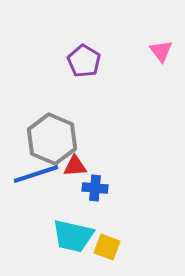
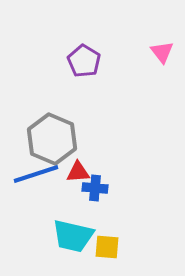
pink triangle: moved 1 px right, 1 px down
red triangle: moved 3 px right, 6 px down
yellow square: rotated 16 degrees counterclockwise
